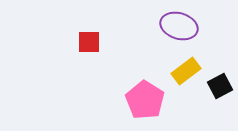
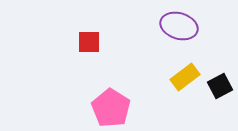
yellow rectangle: moved 1 px left, 6 px down
pink pentagon: moved 34 px left, 8 px down
